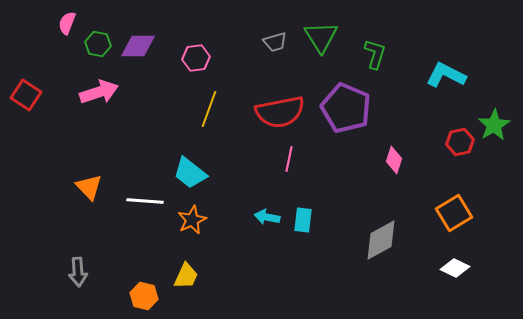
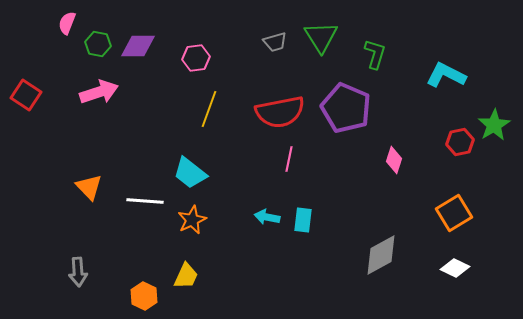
gray diamond: moved 15 px down
orange hexagon: rotated 12 degrees clockwise
